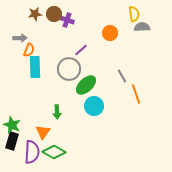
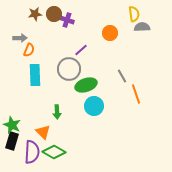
cyan rectangle: moved 8 px down
green ellipse: rotated 25 degrees clockwise
orange triangle: rotated 21 degrees counterclockwise
